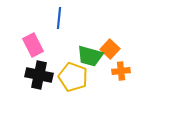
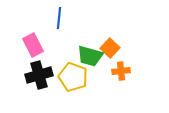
orange square: moved 1 px up
black cross: rotated 28 degrees counterclockwise
